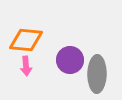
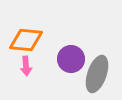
purple circle: moved 1 px right, 1 px up
gray ellipse: rotated 18 degrees clockwise
